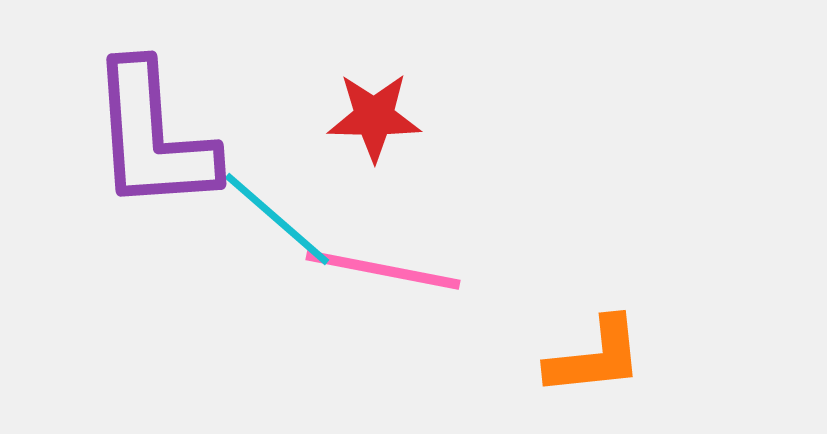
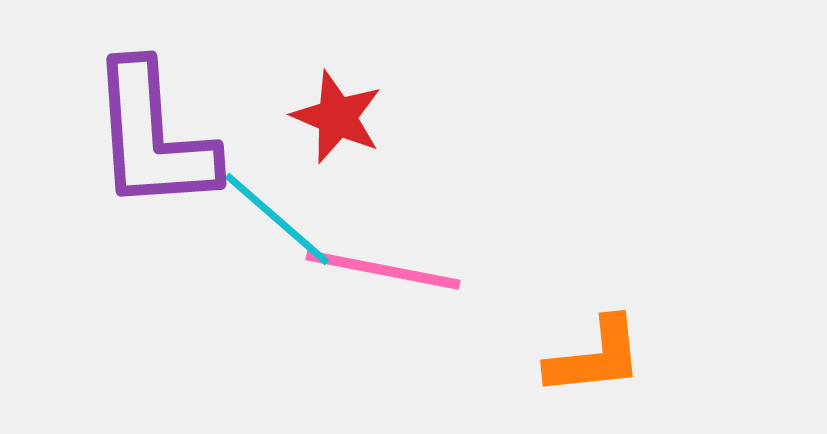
red star: moved 37 px left; rotated 22 degrees clockwise
